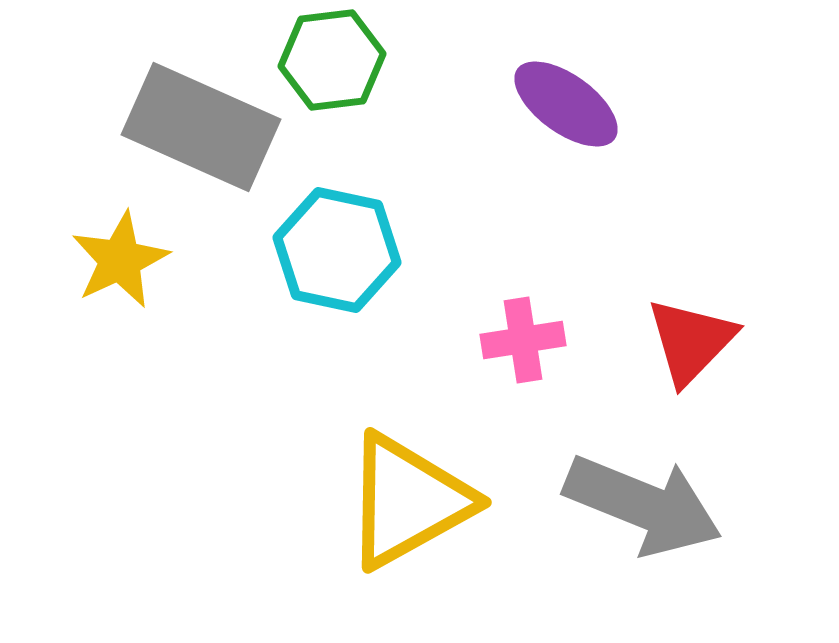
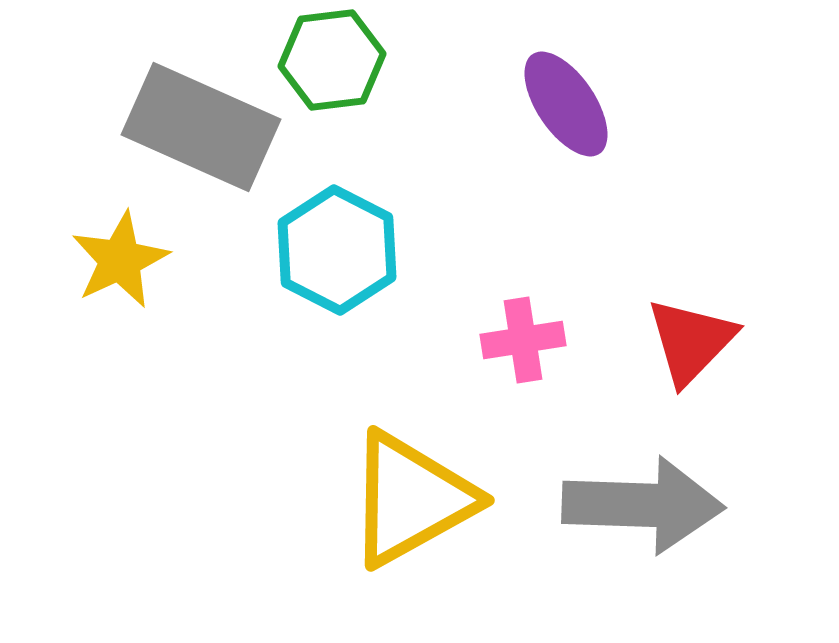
purple ellipse: rotated 20 degrees clockwise
cyan hexagon: rotated 15 degrees clockwise
yellow triangle: moved 3 px right, 2 px up
gray arrow: rotated 20 degrees counterclockwise
